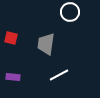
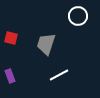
white circle: moved 8 px right, 4 px down
gray trapezoid: rotated 10 degrees clockwise
purple rectangle: moved 3 px left, 1 px up; rotated 64 degrees clockwise
